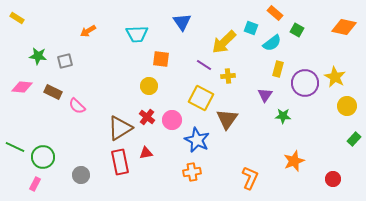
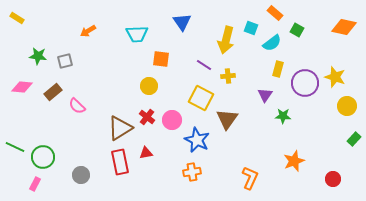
yellow arrow at (224, 42): moved 2 px right, 2 px up; rotated 32 degrees counterclockwise
yellow star at (335, 77): rotated 10 degrees counterclockwise
brown rectangle at (53, 92): rotated 66 degrees counterclockwise
